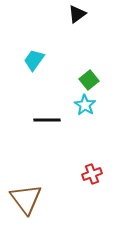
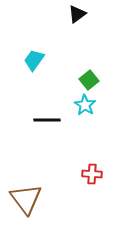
red cross: rotated 24 degrees clockwise
